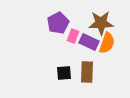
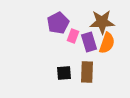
brown star: moved 1 px right, 1 px up
purple rectangle: rotated 48 degrees clockwise
